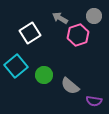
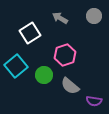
pink hexagon: moved 13 px left, 20 px down
